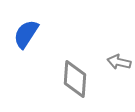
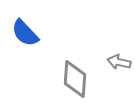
blue semicircle: moved 1 px left, 1 px up; rotated 76 degrees counterclockwise
